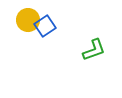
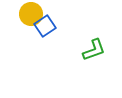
yellow circle: moved 3 px right, 6 px up
